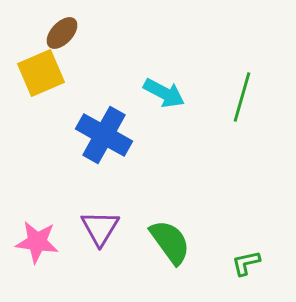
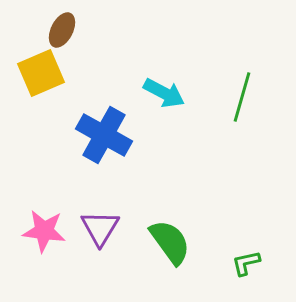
brown ellipse: moved 3 px up; rotated 16 degrees counterclockwise
pink star: moved 7 px right, 11 px up
